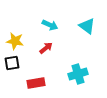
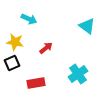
cyan arrow: moved 21 px left, 6 px up
yellow star: moved 1 px down
black square: rotated 14 degrees counterclockwise
cyan cross: rotated 18 degrees counterclockwise
